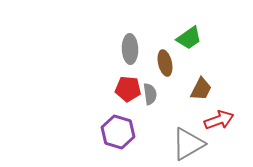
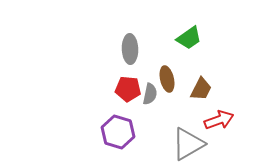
brown ellipse: moved 2 px right, 16 px down
gray semicircle: rotated 20 degrees clockwise
